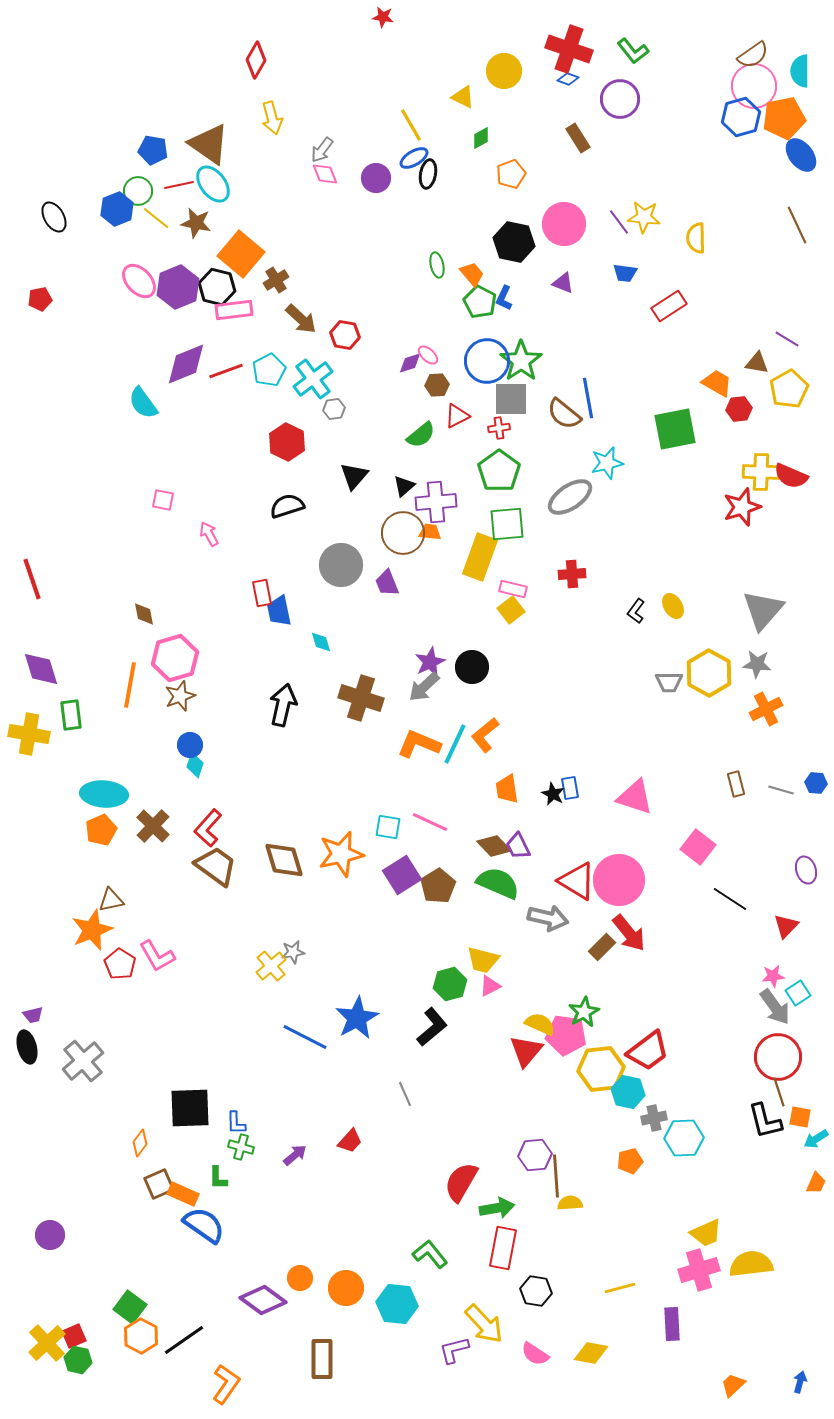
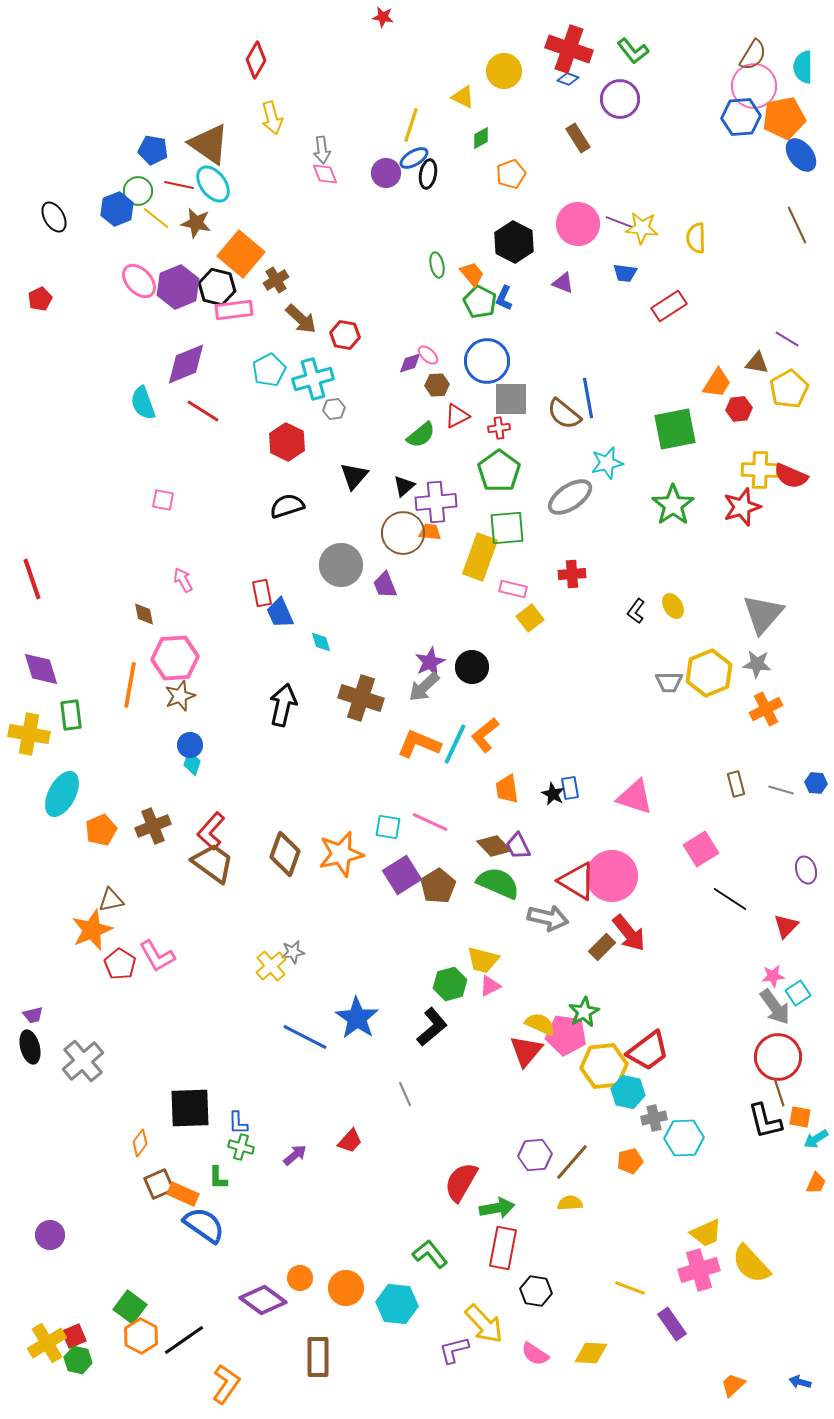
brown semicircle at (753, 55): rotated 24 degrees counterclockwise
cyan semicircle at (800, 71): moved 3 px right, 4 px up
blue hexagon at (741, 117): rotated 12 degrees clockwise
yellow line at (411, 125): rotated 48 degrees clockwise
gray arrow at (322, 150): rotated 44 degrees counterclockwise
purple circle at (376, 178): moved 10 px right, 5 px up
red line at (179, 185): rotated 24 degrees clockwise
yellow star at (644, 217): moved 2 px left, 11 px down
purple line at (619, 222): rotated 32 degrees counterclockwise
pink circle at (564, 224): moved 14 px right
black hexagon at (514, 242): rotated 15 degrees clockwise
red pentagon at (40, 299): rotated 15 degrees counterclockwise
green star at (521, 361): moved 152 px right, 144 px down
red line at (226, 371): moved 23 px left, 40 px down; rotated 52 degrees clockwise
cyan cross at (313, 379): rotated 21 degrees clockwise
orange trapezoid at (717, 383): rotated 92 degrees clockwise
cyan semicircle at (143, 403): rotated 16 degrees clockwise
yellow cross at (761, 472): moved 1 px left, 2 px up
green square at (507, 524): moved 4 px down
pink arrow at (209, 534): moved 26 px left, 46 px down
purple trapezoid at (387, 583): moved 2 px left, 2 px down
yellow square at (511, 610): moved 19 px right, 8 px down
gray triangle at (763, 610): moved 4 px down
blue trapezoid at (279, 611): moved 1 px right, 2 px down; rotated 12 degrees counterclockwise
pink hexagon at (175, 658): rotated 12 degrees clockwise
yellow hexagon at (709, 673): rotated 9 degrees clockwise
cyan diamond at (195, 765): moved 3 px left, 2 px up
cyan ellipse at (104, 794): moved 42 px left; rotated 66 degrees counterclockwise
brown cross at (153, 826): rotated 24 degrees clockwise
red L-shape at (208, 828): moved 3 px right, 3 px down
pink square at (698, 847): moved 3 px right, 2 px down; rotated 20 degrees clockwise
brown diamond at (284, 860): moved 1 px right, 6 px up; rotated 36 degrees clockwise
brown trapezoid at (216, 866): moved 3 px left, 3 px up
pink circle at (619, 880): moved 7 px left, 4 px up
blue star at (357, 1018): rotated 9 degrees counterclockwise
black ellipse at (27, 1047): moved 3 px right
yellow hexagon at (601, 1069): moved 3 px right, 3 px up
blue L-shape at (236, 1123): moved 2 px right
brown line at (556, 1176): moved 16 px right, 14 px up; rotated 45 degrees clockwise
yellow semicircle at (751, 1264): rotated 126 degrees counterclockwise
yellow line at (620, 1288): moved 10 px right; rotated 36 degrees clockwise
purple rectangle at (672, 1324): rotated 32 degrees counterclockwise
yellow cross at (47, 1343): rotated 12 degrees clockwise
yellow diamond at (591, 1353): rotated 8 degrees counterclockwise
brown rectangle at (322, 1359): moved 4 px left, 2 px up
blue arrow at (800, 1382): rotated 90 degrees counterclockwise
